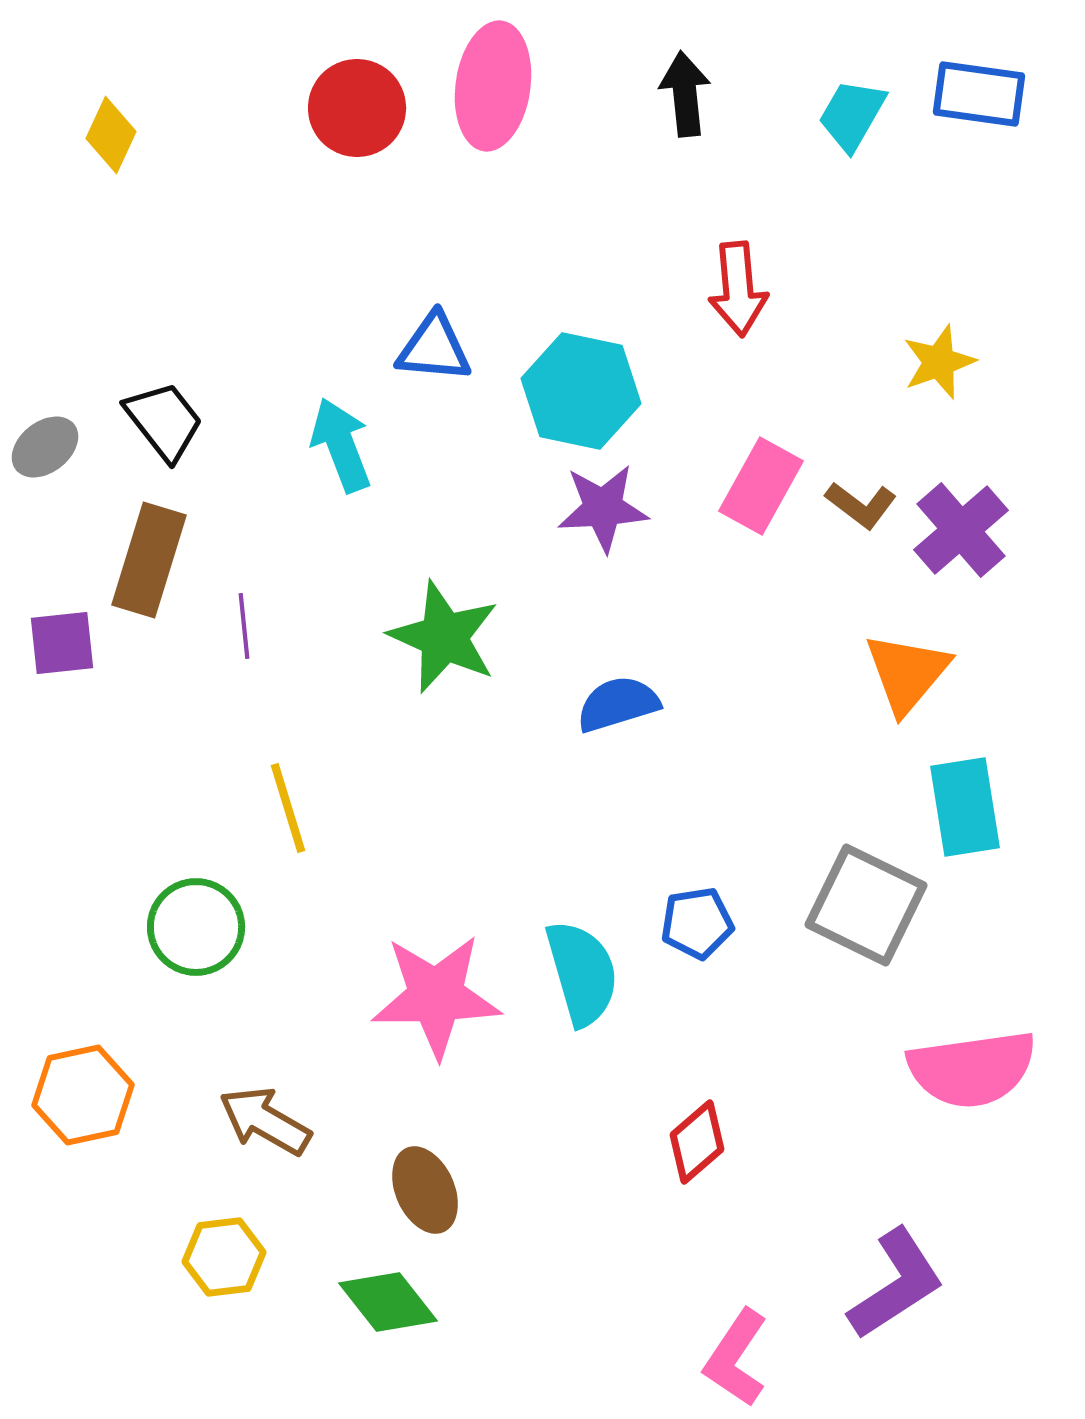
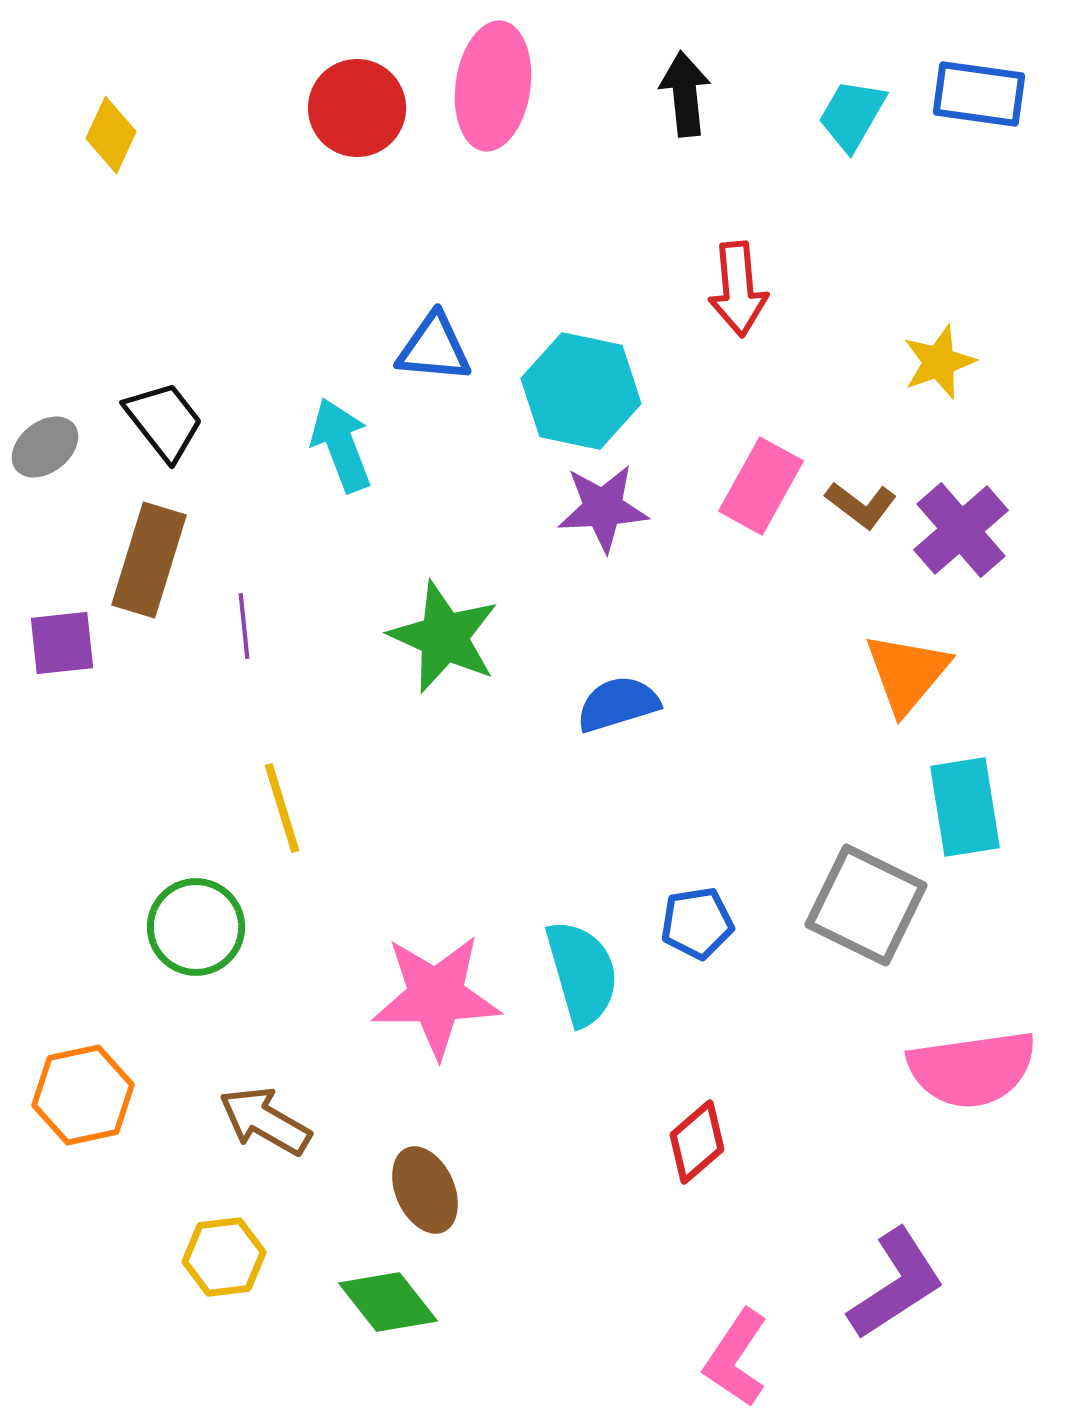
yellow line: moved 6 px left
